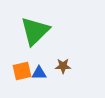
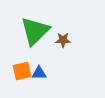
brown star: moved 26 px up
